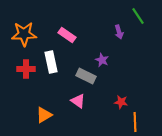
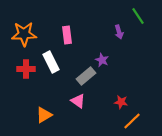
pink rectangle: rotated 48 degrees clockwise
white rectangle: rotated 15 degrees counterclockwise
gray rectangle: rotated 66 degrees counterclockwise
orange line: moved 3 px left, 1 px up; rotated 48 degrees clockwise
